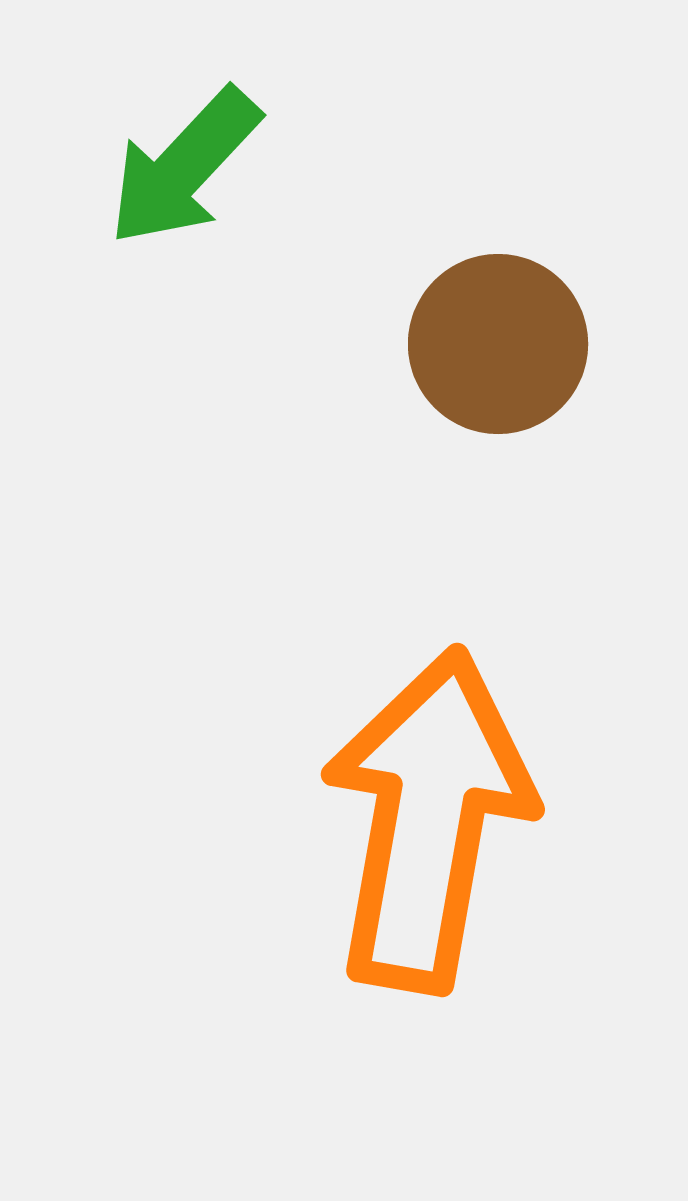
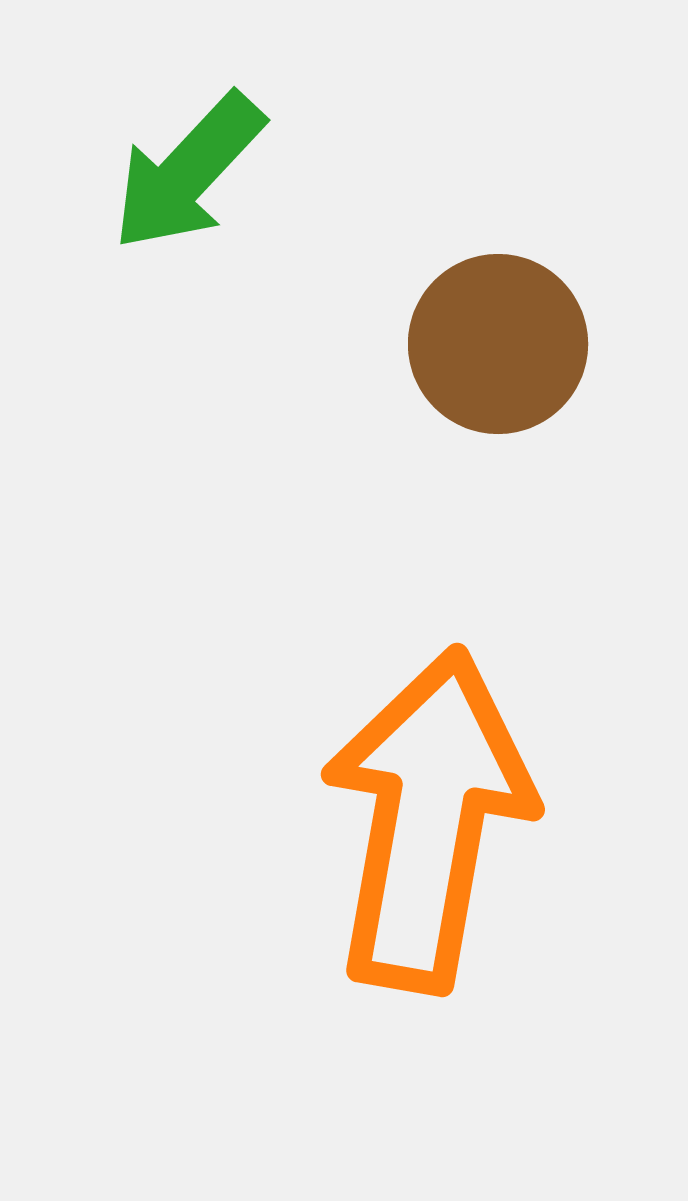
green arrow: moved 4 px right, 5 px down
